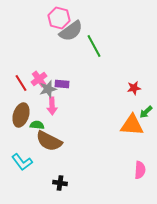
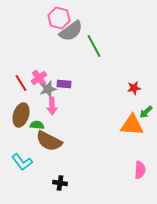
pink cross: moved 1 px up
purple rectangle: moved 2 px right
